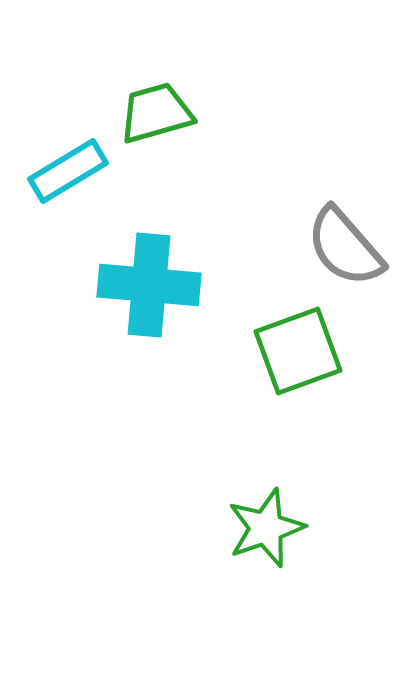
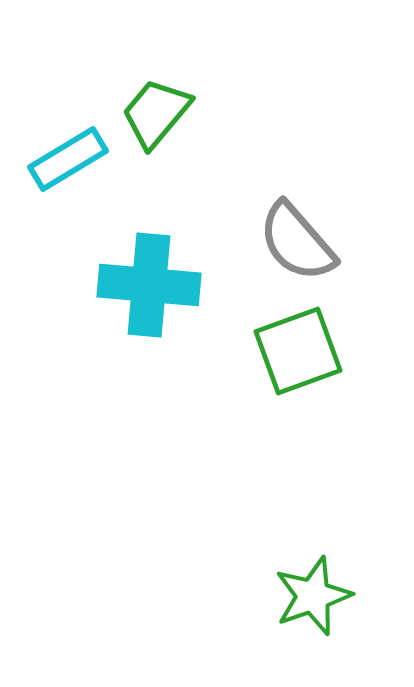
green trapezoid: rotated 34 degrees counterclockwise
cyan rectangle: moved 12 px up
gray semicircle: moved 48 px left, 5 px up
green star: moved 47 px right, 68 px down
